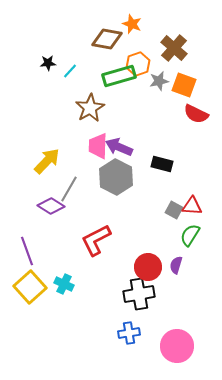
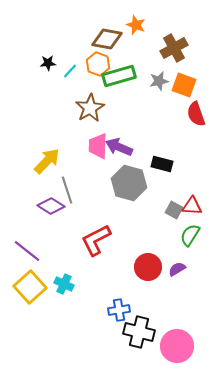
orange star: moved 4 px right, 1 px down
brown cross: rotated 20 degrees clockwise
orange hexagon: moved 40 px left; rotated 20 degrees counterclockwise
red semicircle: rotated 45 degrees clockwise
gray hexagon: moved 13 px right, 6 px down; rotated 12 degrees counterclockwise
gray line: moved 2 px left, 1 px down; rotated 48 degrees counterclockwise
purple line: rotated 32 degrees counterclockwise
purple semicircle: moved 1 px right, 4 px down; rotated 42 degrees clockwise
black cross: moved 38 px down; rotated 24 degrees clockwise
blue cross: moved 10 px left, 23 px up
